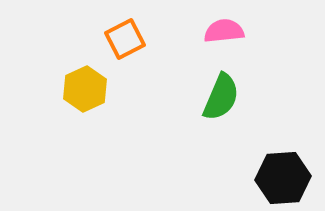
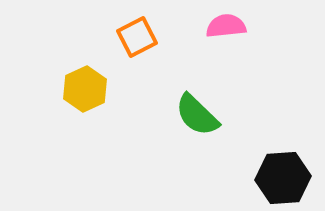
pink semicircle: moved 2 px right, 5 px up
orange square: moved 12 px right, 2 px up
green semicircle: moved 24 px left, 18 px down; rotated 111 degrees clockwise
